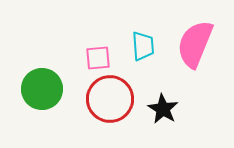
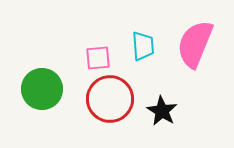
black star: moved 1 px left, 2 px down
